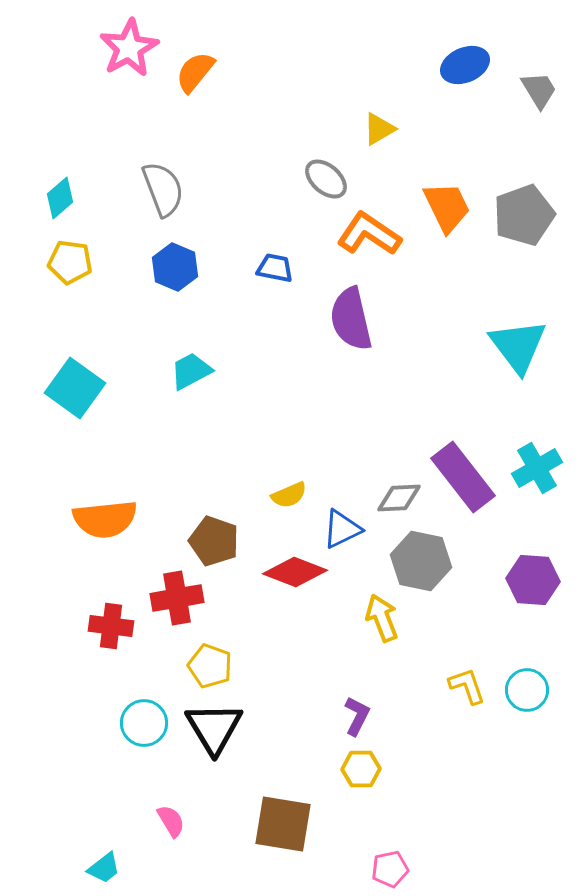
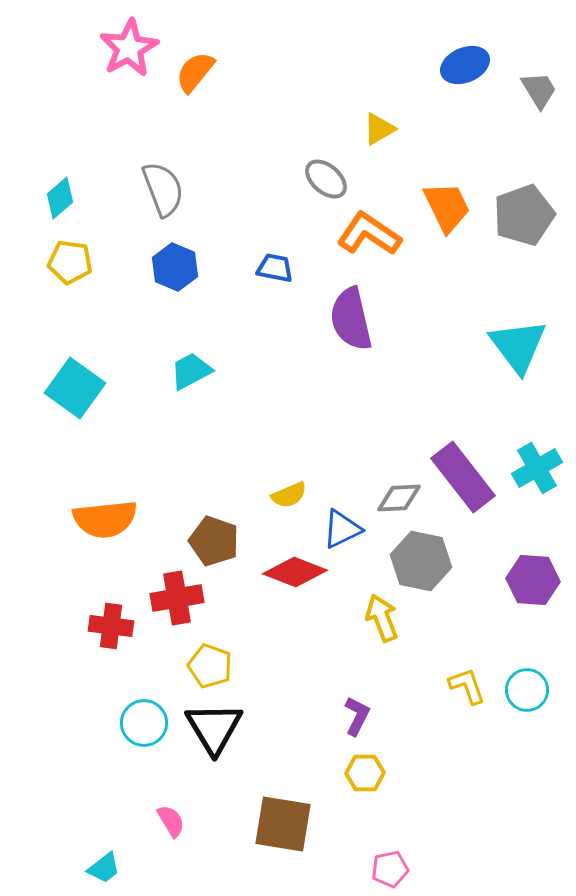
yellow hexagon at (361, 769): moved 4 px right, 4 px down
